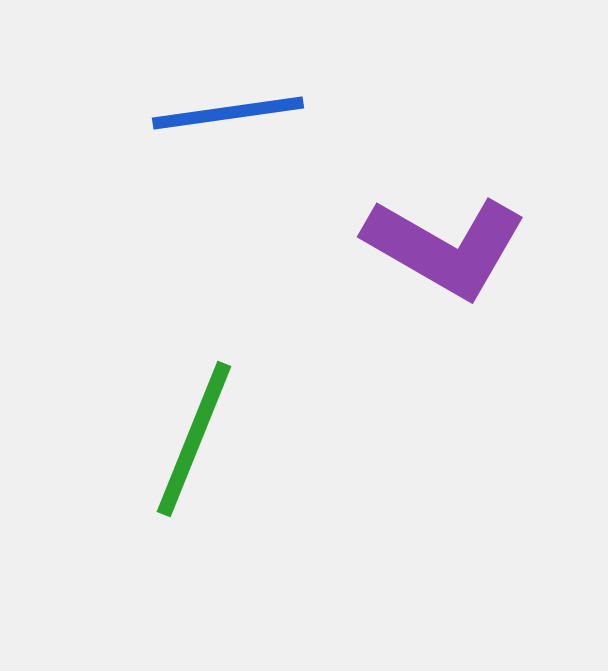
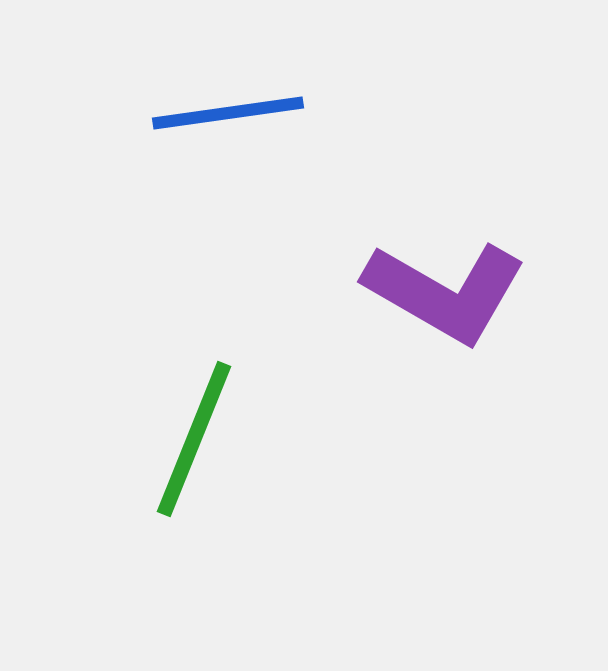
purple L-shape: moved 45 px down
